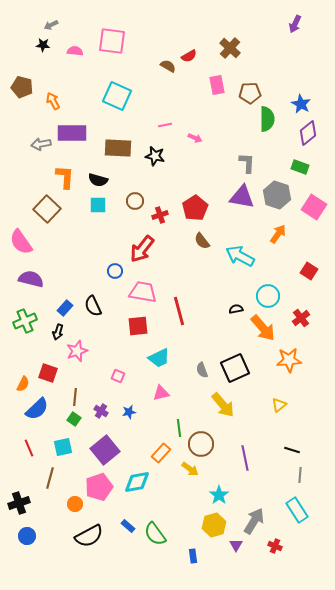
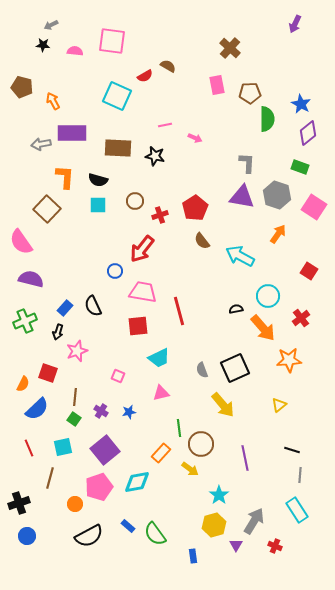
red semicircle at (189, 56): moved 44 px left, 20 px down
